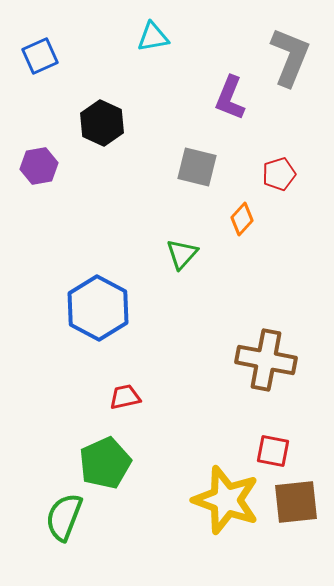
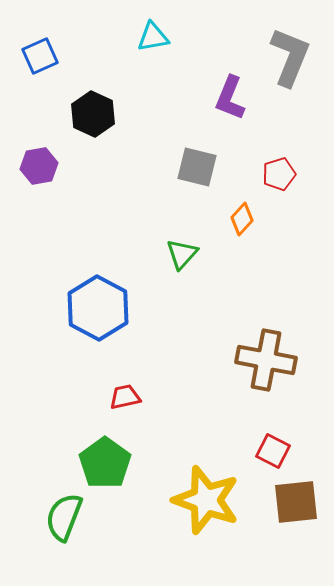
black hexagon: moved 9 px left, 9 px up
red square: rotated 16 degrees clockwise
green pentagon: rotated 12 degrees counterclockwise
yellow star: moved 20 px left
